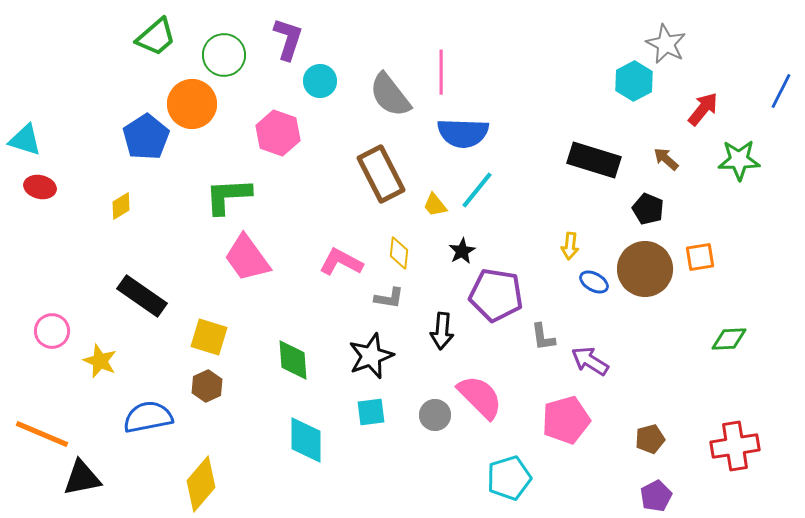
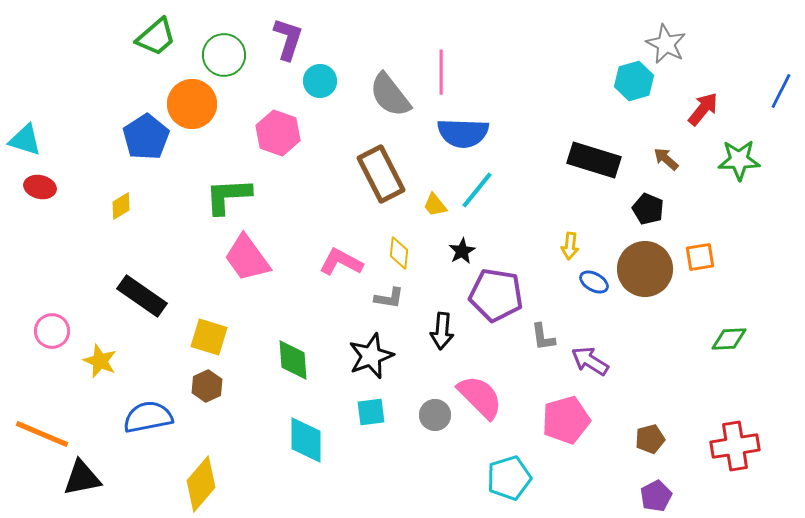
cyan hexagon at (634, 81): rotated 12 degrees clockwise
